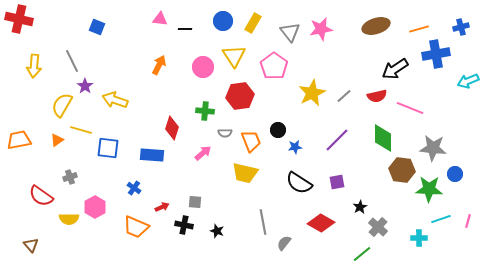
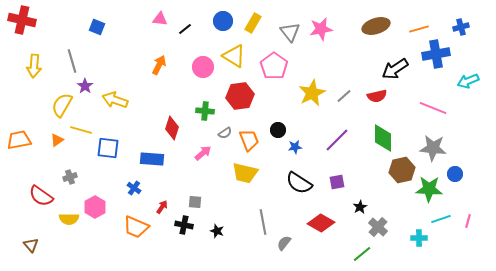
red cross at (19, 19): moved 3 px right, 1 px down
black line at (185, 29): rotated 40 degrees counterclockwise
yellow triangle at (234, 56): rotated 25 degrees counterclockwise
gray line at (72, 61): rotated 10 degrees clockwise
pink line at (410, 108): moved 23 px right
gray semicircle at (225, 133): rotated 32 degrees counterclockwise
orange trapezoid at (251, 141): moved 2 px left, 1 px up
blue rectangle at (152, 155): moved 4 px down
brown hexagon at (402, 170): rotated 20 degrees counterclockwise
red arrow at (162, 207): rotated 32 degrees counterclockwise
